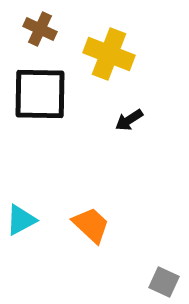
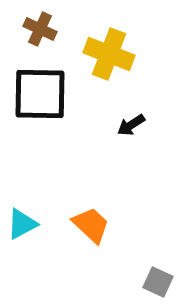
black arrow: moved 2 px right, 5 px down
cyan triangle: moved 1 px right, 4 px down
gray square: moved 6 px left
